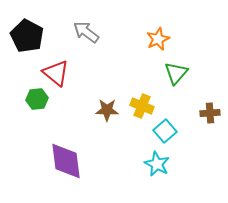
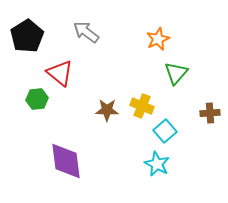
black pentagon: rotated 12 degrees clockwise
red triangle: moved 4 px right
